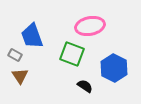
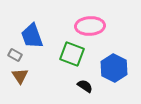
pink ellipse: rotated 8 degrees clockwise
